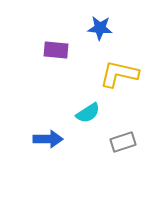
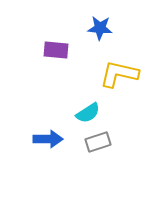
gray rectangle: moved 25 px left
